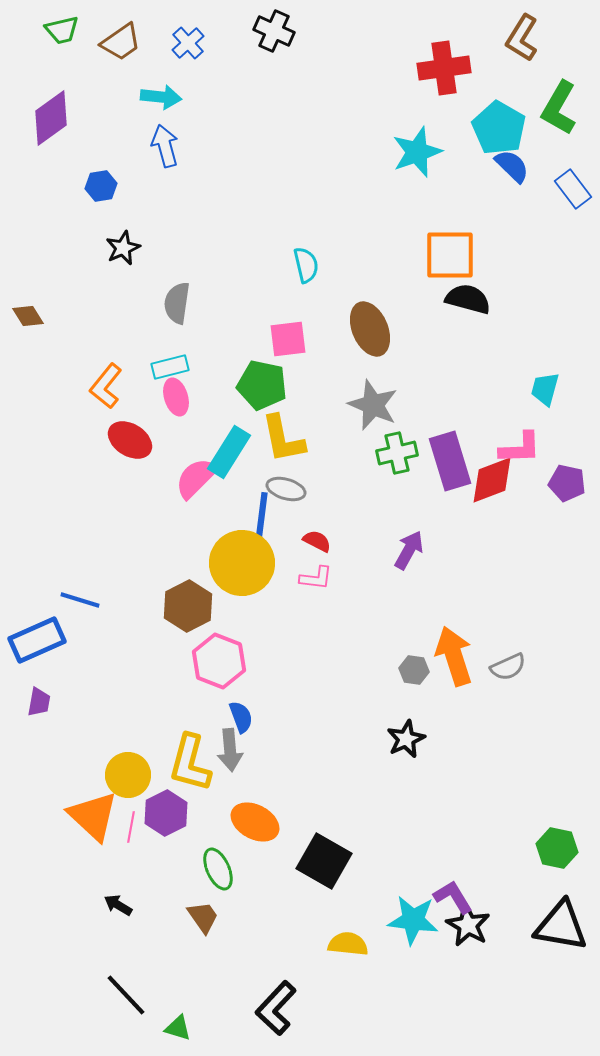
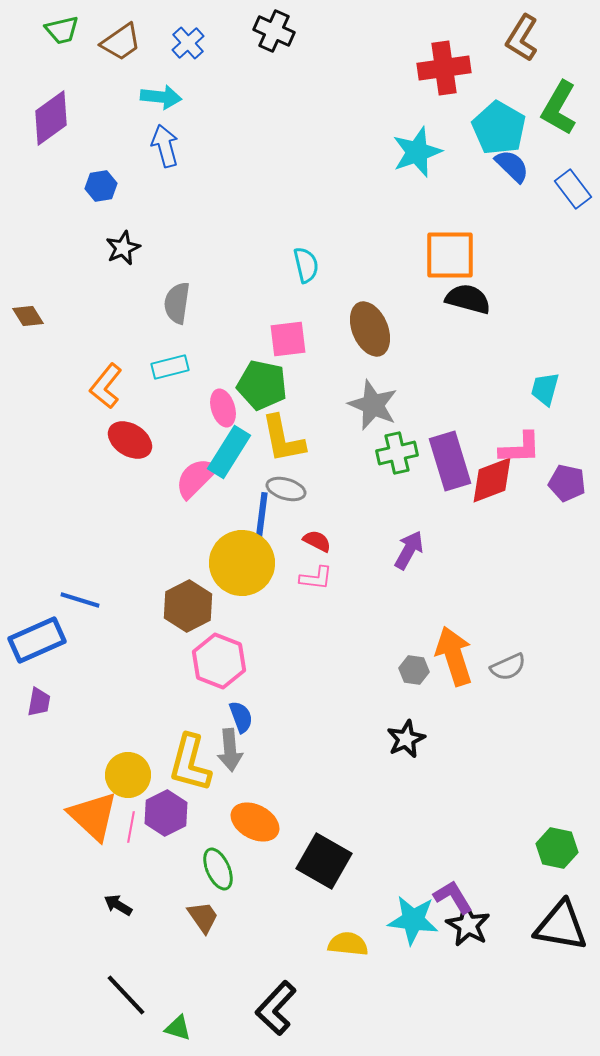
pink ellipse at (176, 397): moved 47 px right, 11 px down
